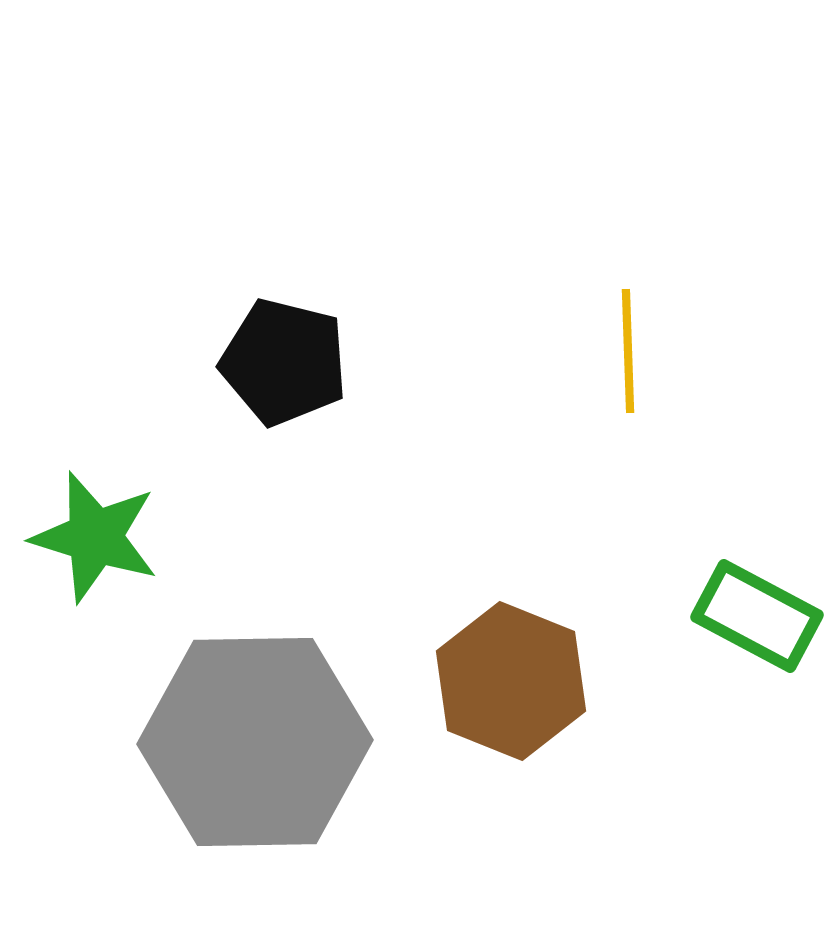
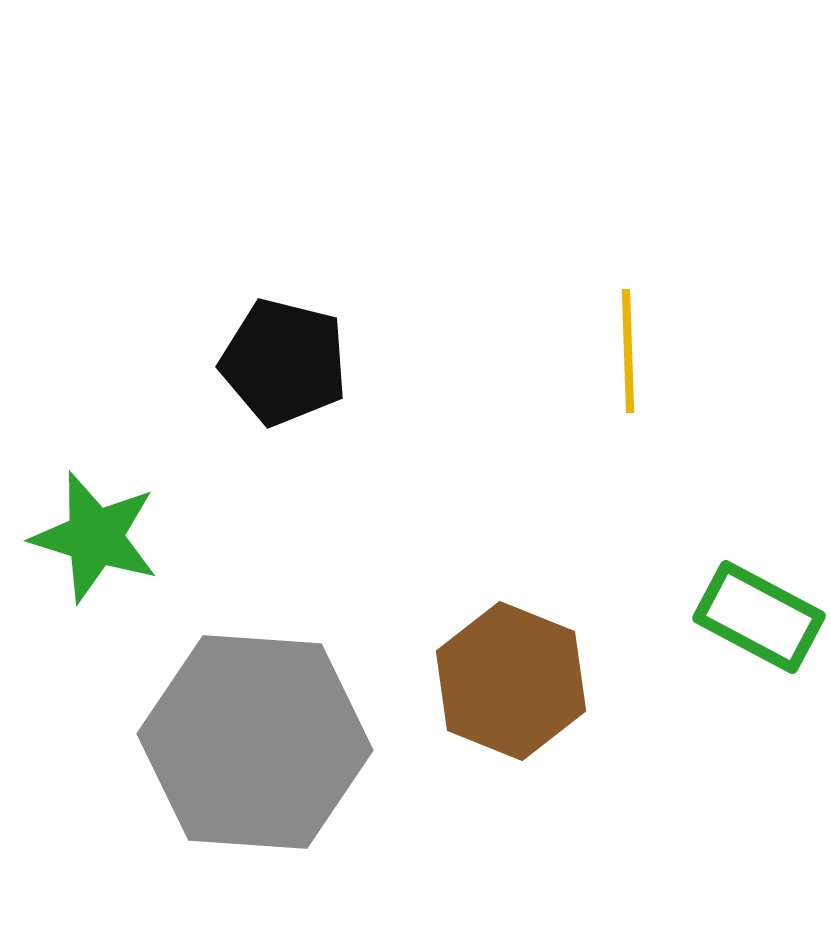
green rectangle: moved 2 px right, 1 px down
gray hexagon: rotated 5 degrees clockwise
